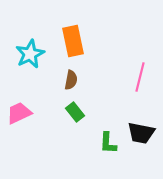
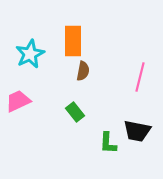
orange rectangle: rotated 12 degrees clockwise
brown semicircle: moved 12 px right, 9 px up
pink trapezoid: moved 1 px left, 12 px up
black trapezoid: moved 4 px left, 2 px up
